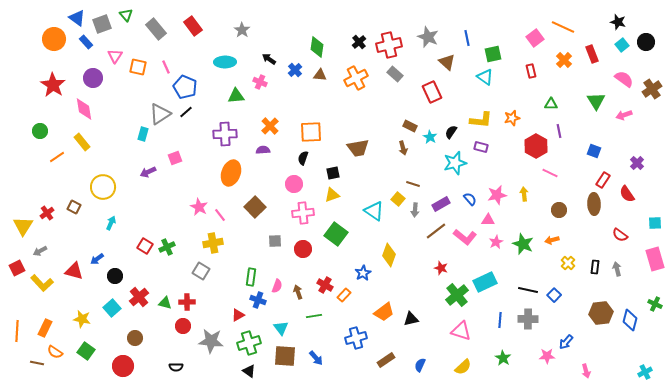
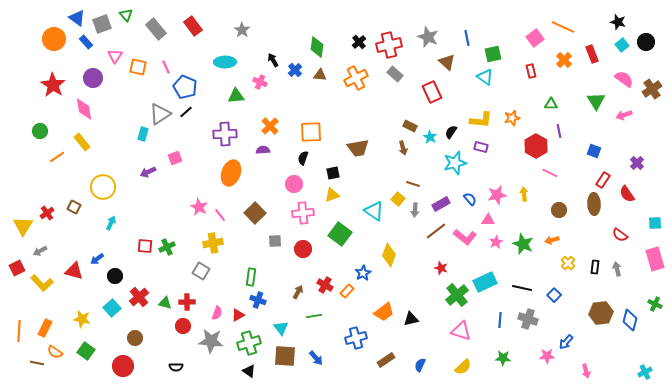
black arrow at (269, 59): moved 4 px right, 1 px down; rotated 24 degrees clockwise
brown square at (255, 207): moved 6 px down
green square at (336, 234): moved 4 px right
red square at (145, 246): rotated 28 degrees counterclockwise
pink semicircle at (277, 286): moved 60 px left, 27 px down
black line at (528, 290): moved 6 px left, 2 px up
brown arrow at (298, 292): rotated 48 degrees clockwise
orange rectangle at (344, 295): moved 3 px right, 4 px up
gray cross at (528, 319): rotated 18 degrees clockwise
orange line at (17, 331): moved 2 px right
green star at (503, 358): rotated 28 degrees counterclockwise
